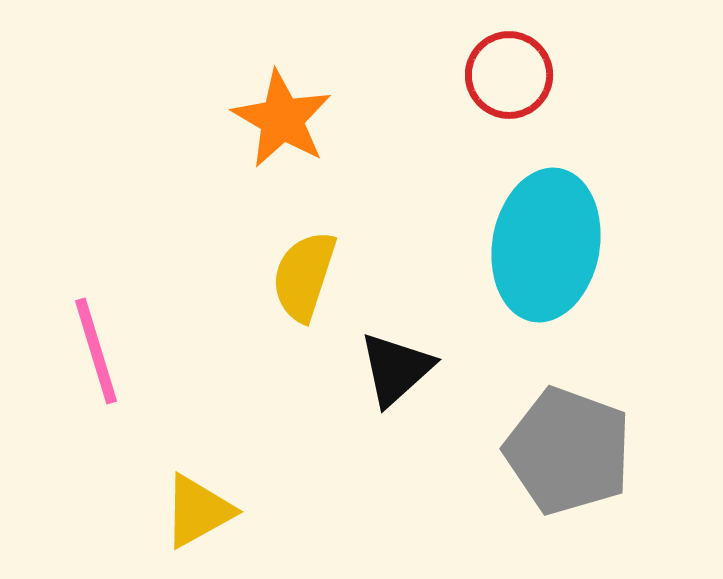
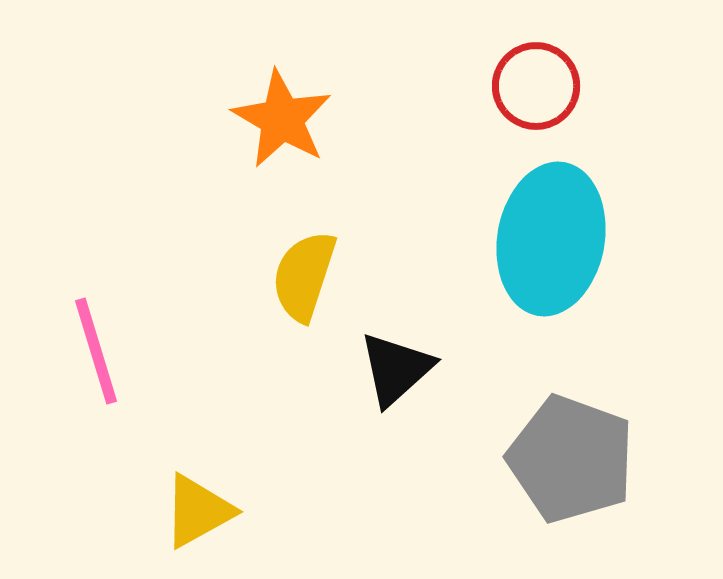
red circle: moved 27 px right, 11 px down
cyan ellipse: moved 5 px right, 6 px up
gray pentagon: moved 3 px right, 8 px down
